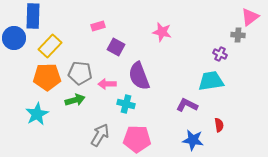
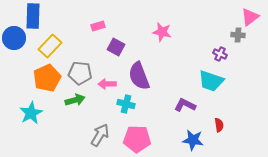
orange pentagon: moved 1 px down; rotated 24 degrees counterclockwise
cyan trapezoid: rotated 152 degrees counterclockwise
purple L-shape: moved 2 px left
cyan star: moved 6 px left, 1 px up
